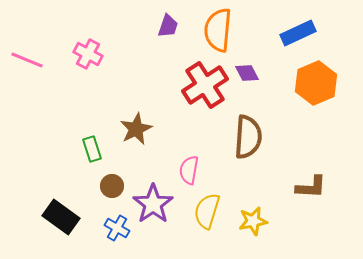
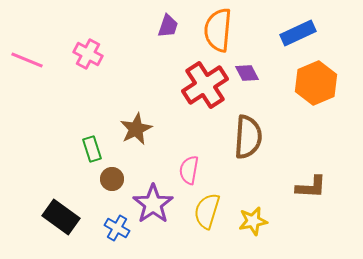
brown circle: moved 7 px up
